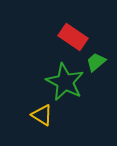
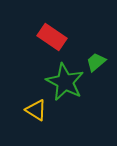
red rectangle: moved 21 px left
yellow triangle: moved 6 px left, 5 px up
